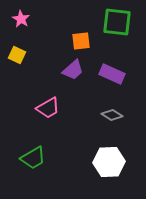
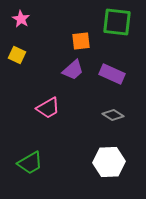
gray diamond: moved 1 px right
green trapezoid: moved 3 px left, 5 px down
